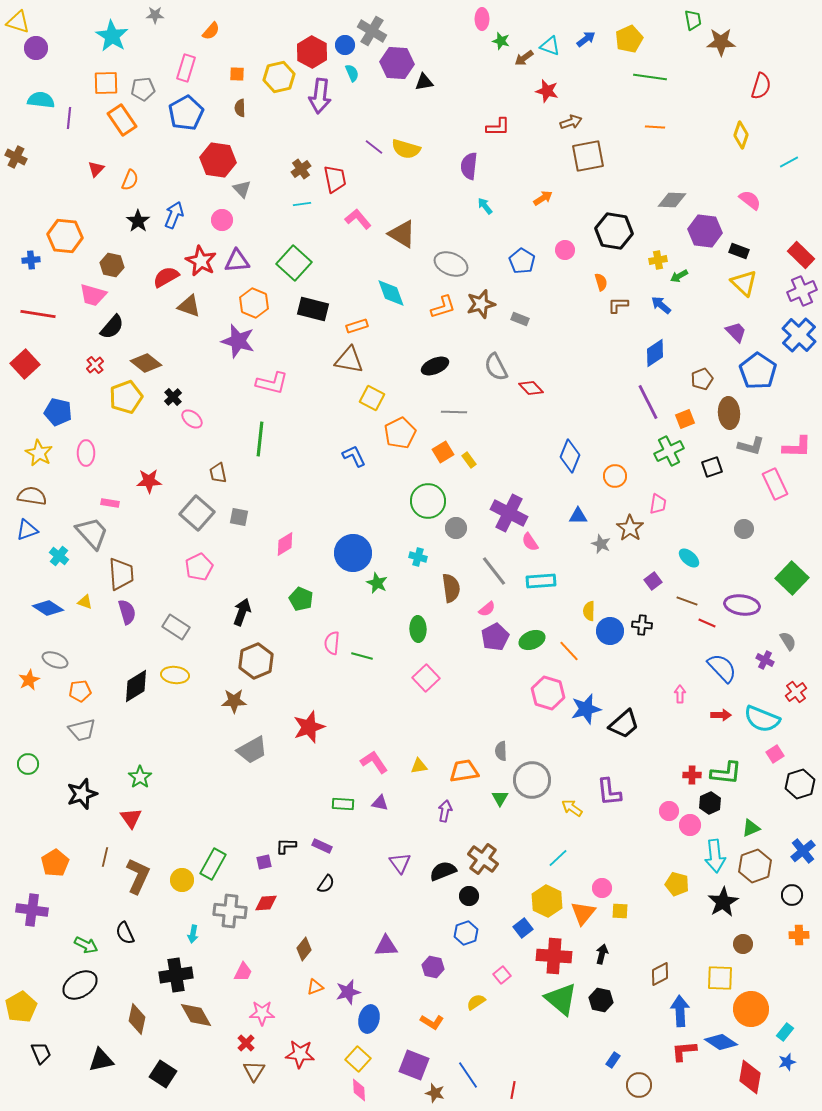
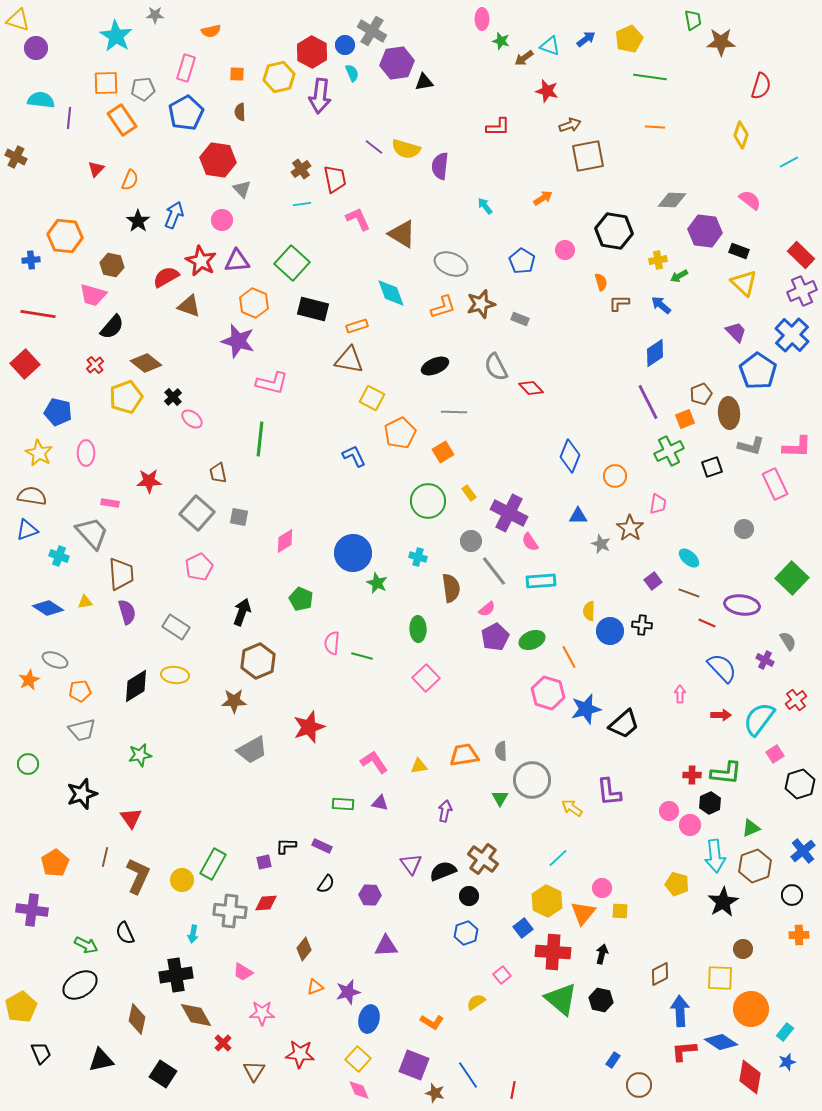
yellow triangle at (18, 22): moved 2 px up
orange semicircle at (211, 31): rotated 36 degrees clockwise
cyan star at (112, 36): moved 4 px right
purple hexagon at (397, 63): rotated 12 degrees counterclockwise
brown semicircle at (240, 108): moved 4 px down
brown arrow at (571, 122): moved 1 px left, 3 px down
purple semicircle at (469, 166): moved 29 px left
pink L-shape at (358, 219): rotated 16 degrees clockwise
green square at (294, 263): moved 2 px left
brown L-shape at (618, 305): moved 1 px right, 2 px up
blue cross at (799, 335): moved 7 px left
brown pentagon at (702, 379): moved 1 px left, 15 px down
yellow rectangle at (469, 460): moved 33 px down
gray circle at (456, 528): moved 15 px right, 13 px down
pink diamond at (285, 544): moved 3 px up
cyan cross at (59, 556): rotated 18 degrees counterclockwise
brown line at (687, 601): moved 2 px right, 8 px up
yellow triangle at (85, 602): rotated 28 degrees counterclockwise
orange line at (569, 651): moved 6 px down; rotated 15 degrees clockwise
brown hexagon at (256, 661): moved 2 px right
red cross at (796, 692): moved 8 px down
cyan semicircle at (762, 719): moved 3 px left; rotated 105 degrees clockwise
orange trapezoid at (464, 771): moved 16 px up
green star at (140, 777): moved 22 px up; rotated 25 degrees clockwise
purple triangle at (400, 863): moved 11 px right, 1 px down
brown circle at (743, 944): moved 5 px down
red cross at (554, 956): moved 1 px left, 4 px up
purple hexagon at (433, 967): moved 63 px left, 72 px up; rotated 10 degrees counterclockwise
pink trapezoid at (243, 972): rotated 95 degrees clockwise
red cross at (246, 1043): moved 23 px left
pink diamond at (359, 1090): rotated 20 degrees counterclockwise
